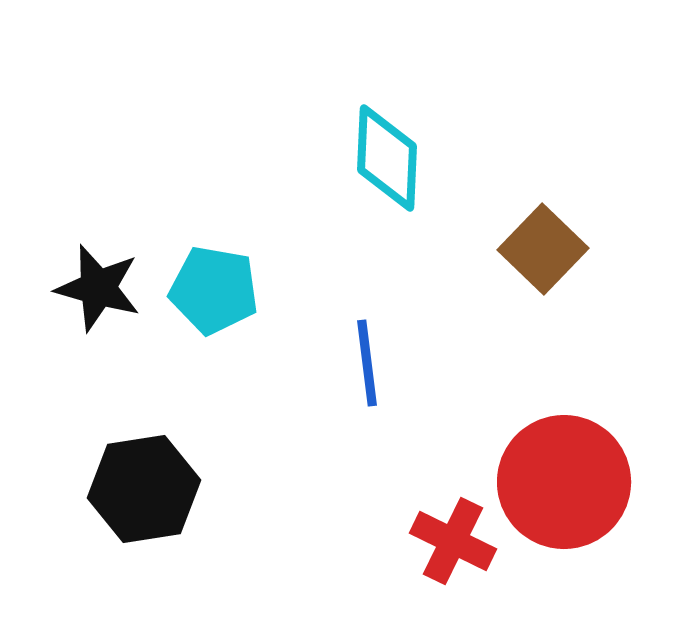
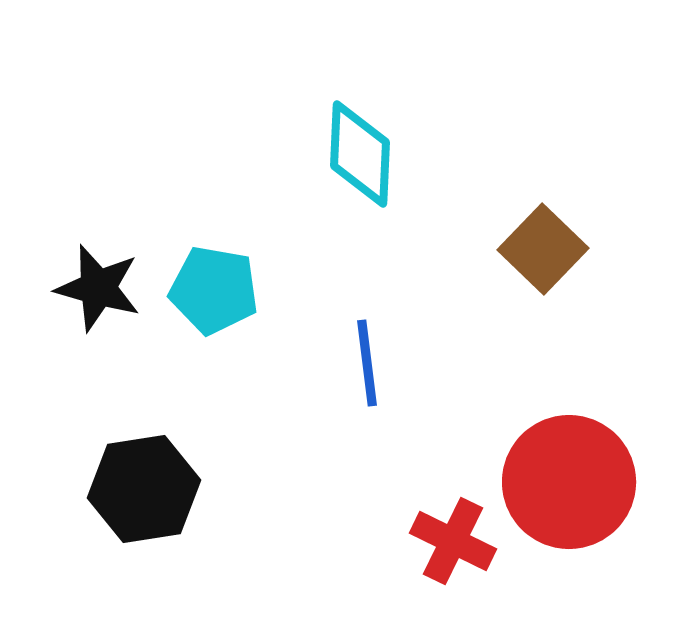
cyan diamond: moved 27 px left, 4 px up
red circle: moved 5 px right
